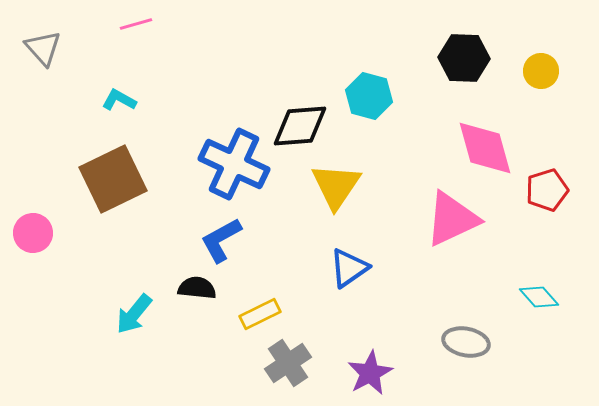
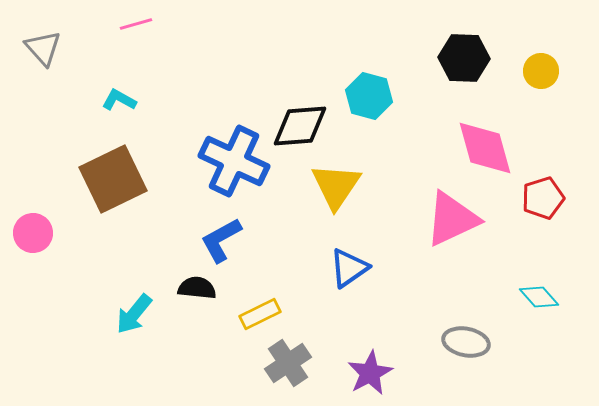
blue cross: moved 3 px up
red pentagon: moved 4 px left, 8 px down
